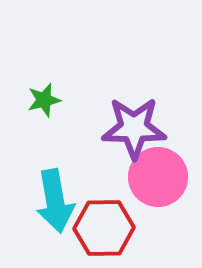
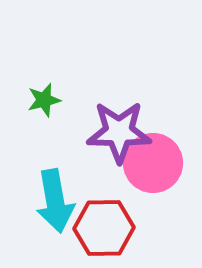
purple star: moved 15 px left, 4 px down
pink circle: moved 5 px left, 14 px up
